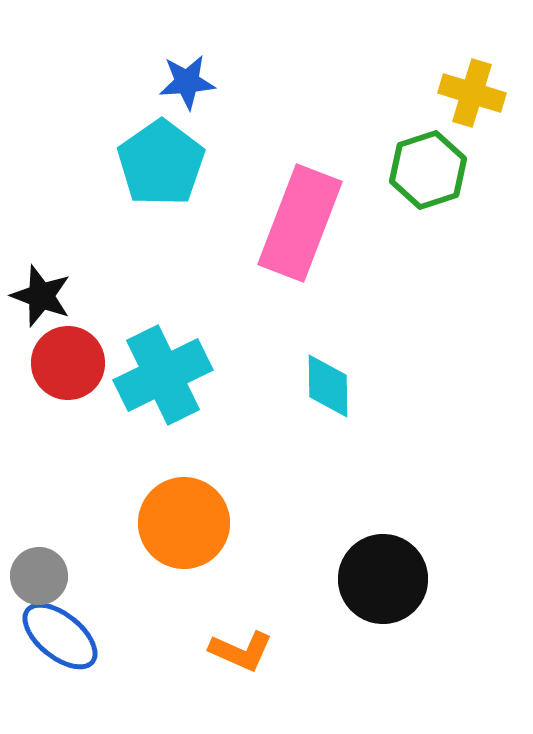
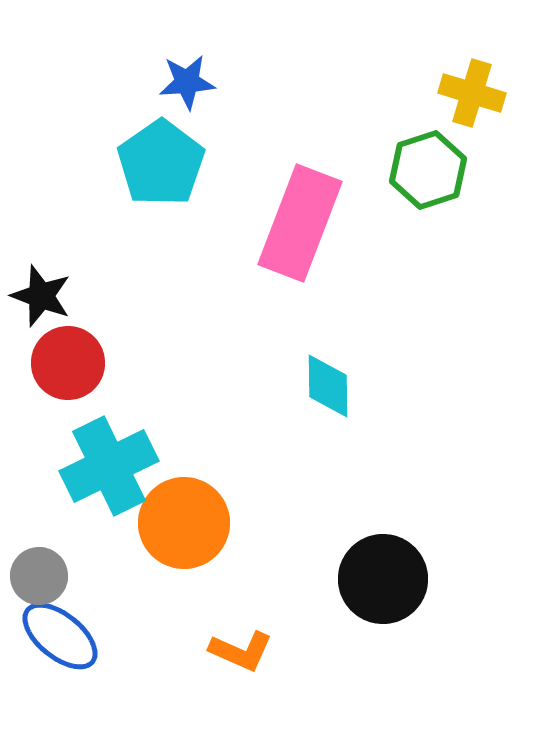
cyan cross: moved 54 px left, 91 px down
